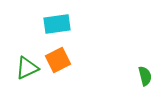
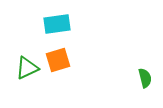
orange square: rotated 10 degrees clockwise
green semicircle: moved 2 px down
